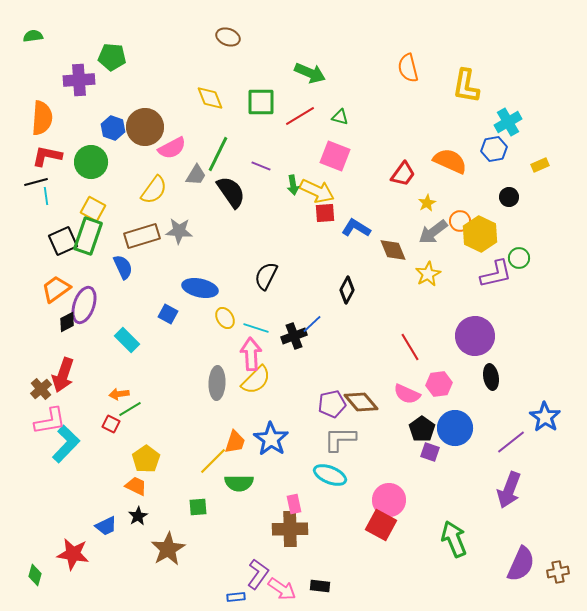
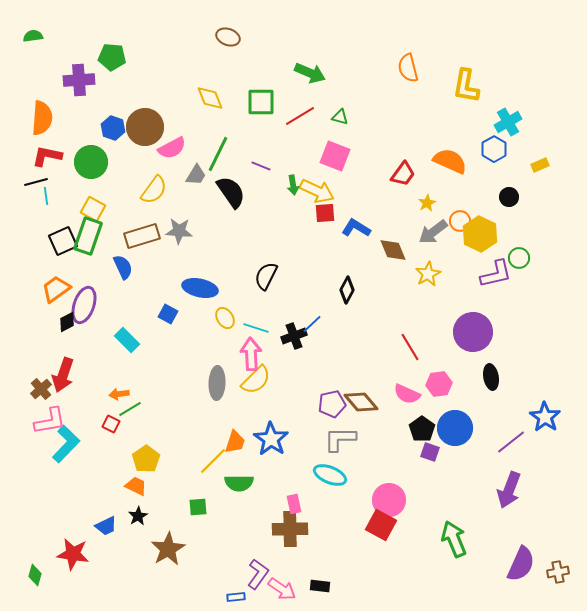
blue hexagon at (494, 149): rotated 20 degrees counterclockwise
purple circle at (475, 336): moved 2 px left, 4 px up
